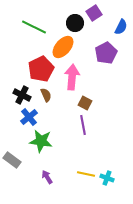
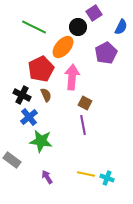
black circle: moved 3 px right, 4 px down
